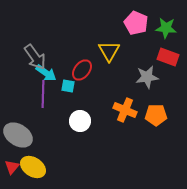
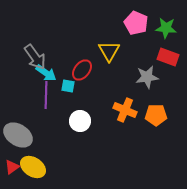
purple line: moved 3 px right, 1 px down
red triangle: rotated 14 degrees clockwise
